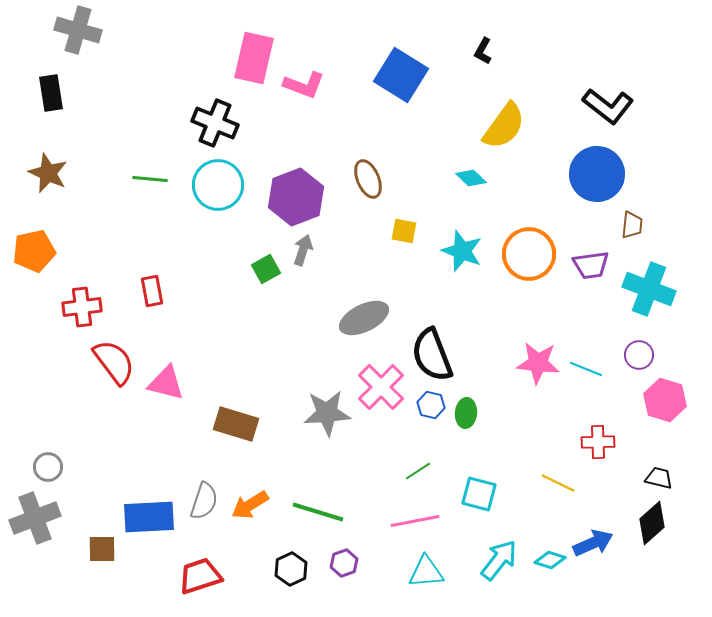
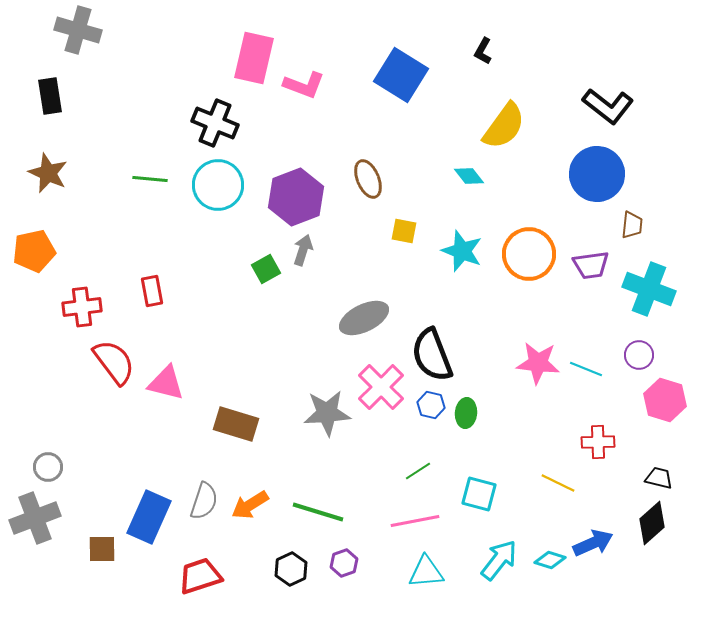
black rectangle at (51, 93): moved 1 px left, 3 px down
cyan diamond at (471, 178): moved 2 px left, 2 px up; rotated 8 degrees clockwise
blue rectangle at (149, 517): rotated 63 degrees counterclockwise
